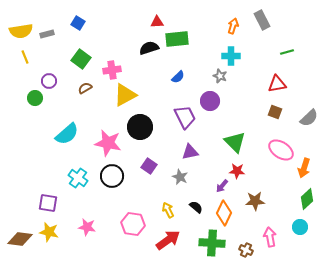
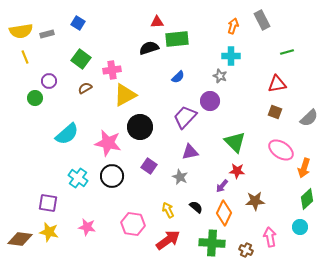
purple trapezoid at (185, 117): rotated 110 degrees counterclockwise
